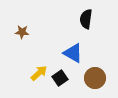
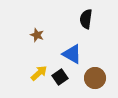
brown star: moved 15 px right, 3 px down; rotated 16 degrees clockwise
blue triangle: moved 1 px left, 1 px down
black square: moved 1 px up
